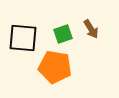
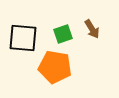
brown arrow: moved 1 px right
